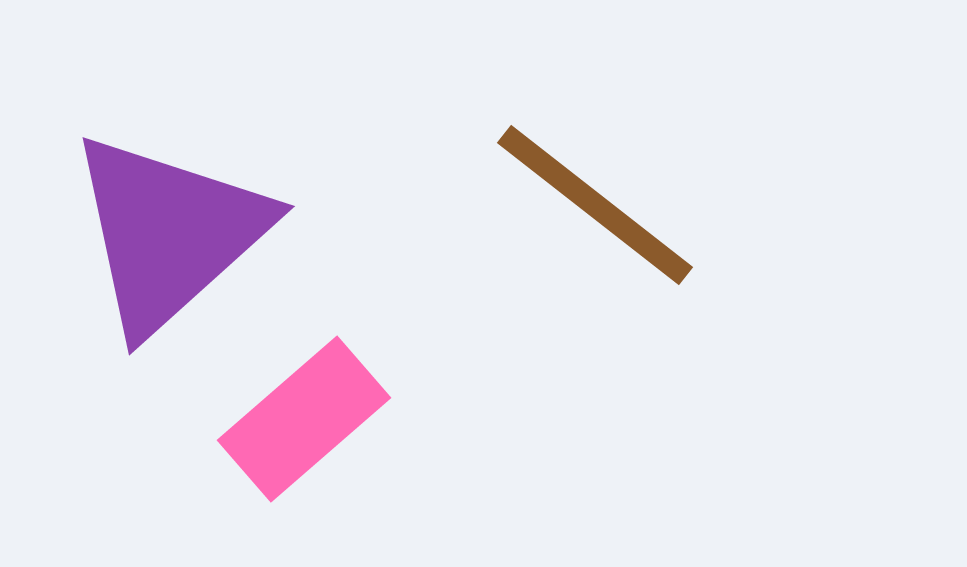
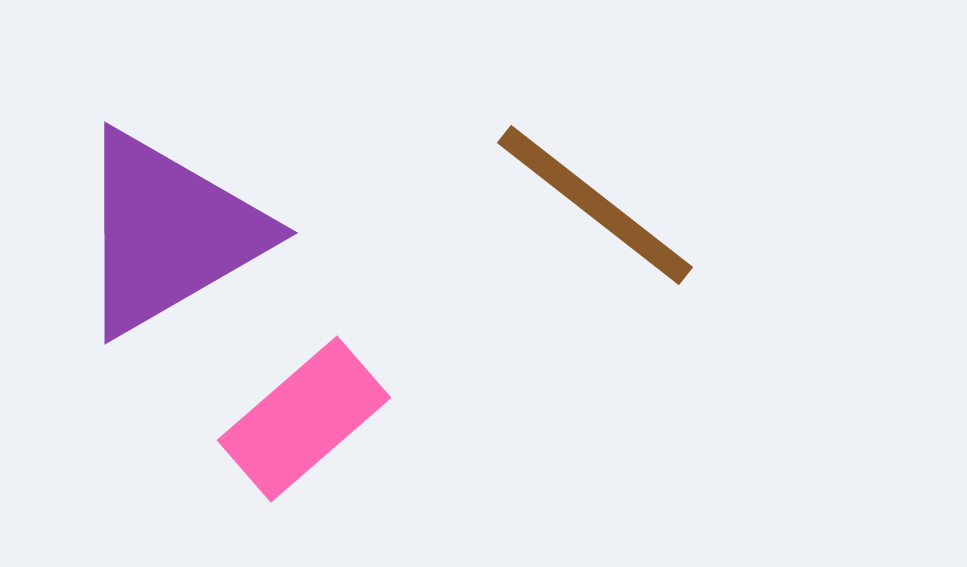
purple triangle: rotated 12 degrees clockwise
